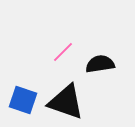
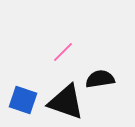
black semicircle: moved 15 px down
